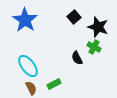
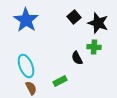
blue star: moved 1 px right
black star: moved 4 px up
green cross: rotated 24 degrees counterclockwise
cyan ellipse: moved 2 px left; rotated 15 degrees clockwise
green rectangle: moved 6 px right, 3 px up
